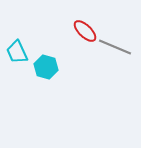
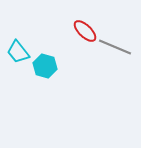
cyan trapezoid: moved 1 px right; rotated 15 degrees counterclockwise
cyan hexagon: moved 1 px left, 1 px up
